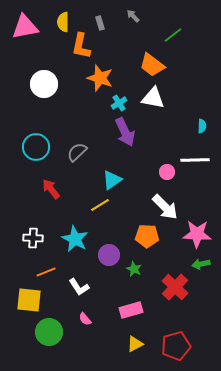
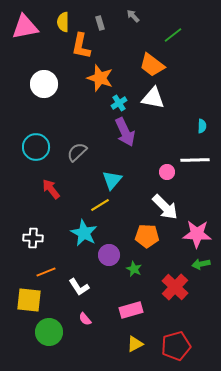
cyan triangle: rotated 15 degrees counterclockwise
cyan star: moved 9 px right, 6 px up
